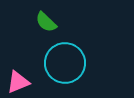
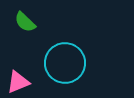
green semicircle: moved 21 px left
